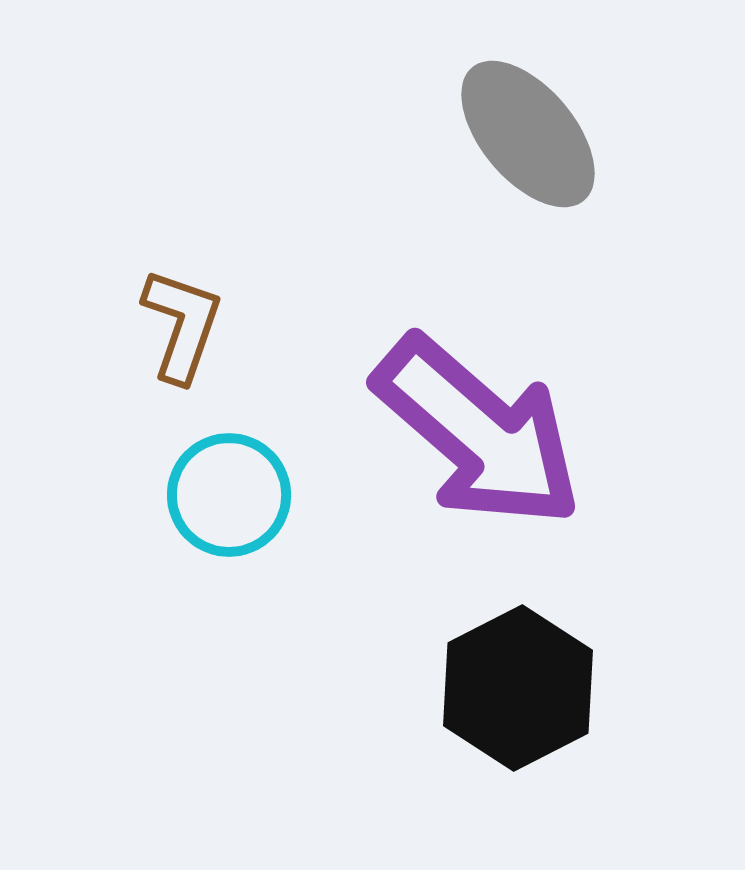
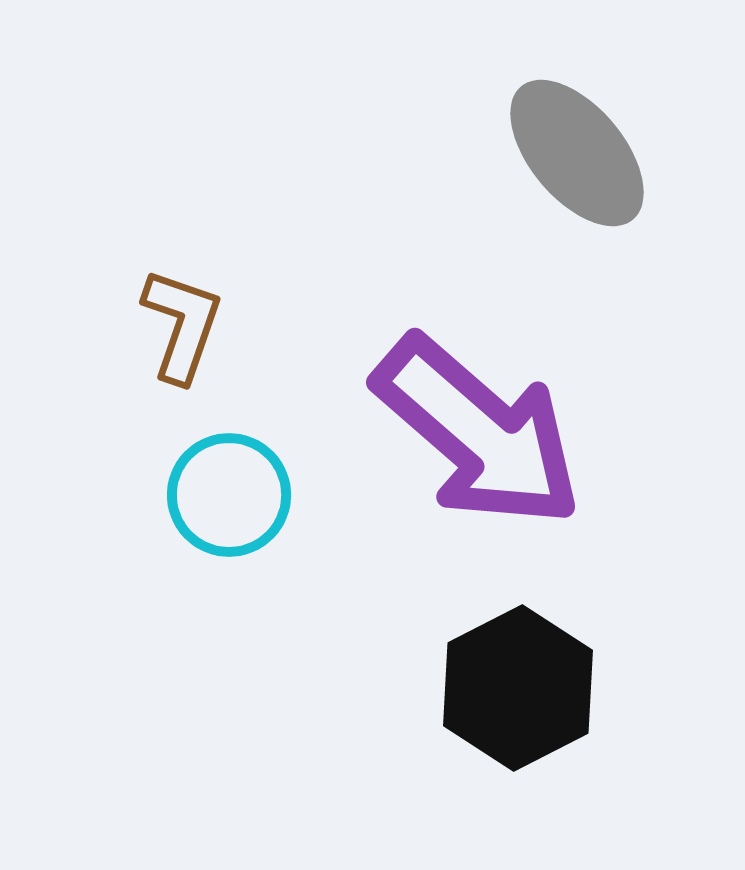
gray ellipse: moved 49 px right, 19 px down
